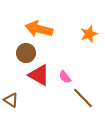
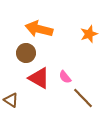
red triangle: moved 3 px down
